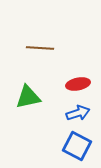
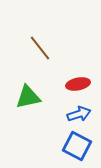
brown line: rotated 48 degrees clockwise
blue arrow: moved 1 px right, 1 px down
